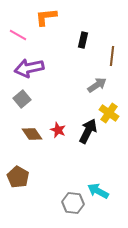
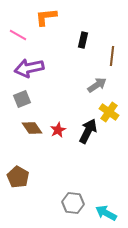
gray square: rotated 18 degrees clockwise
yellow cross: moved 1 px up
red star: rotated 21 degrees clockwise
brown diamond: moved 6 px up
cyan arrow: moved 8 px right, 22 px down
